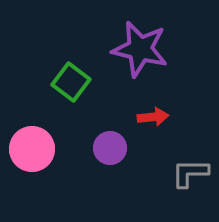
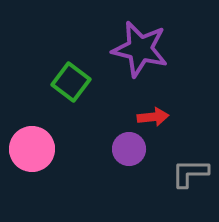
purple circle: moved 19 px right, 1 px down
